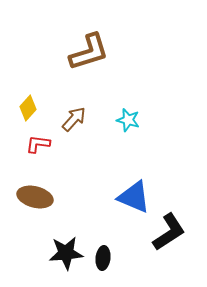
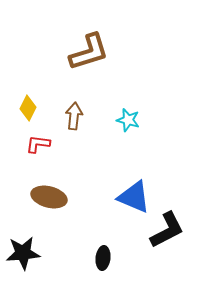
yellow diamond: rotated 15 degrees counterclockwise
brown arrow: moved 3 px up; rotated 36 degrees counterclockwise
brown ellipse: moved 14 px right
black L-shape: moved 2 px left, 2 px up; rotated 6 degrees clockwise
black star: moved 43 px left
